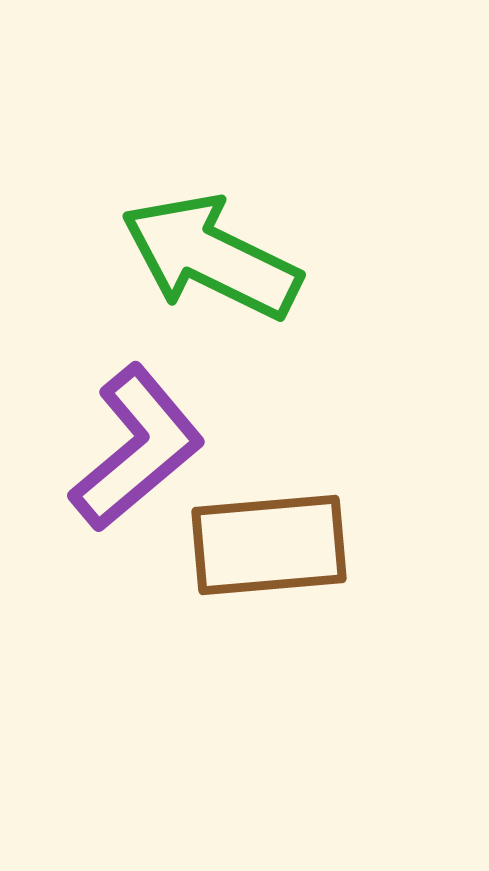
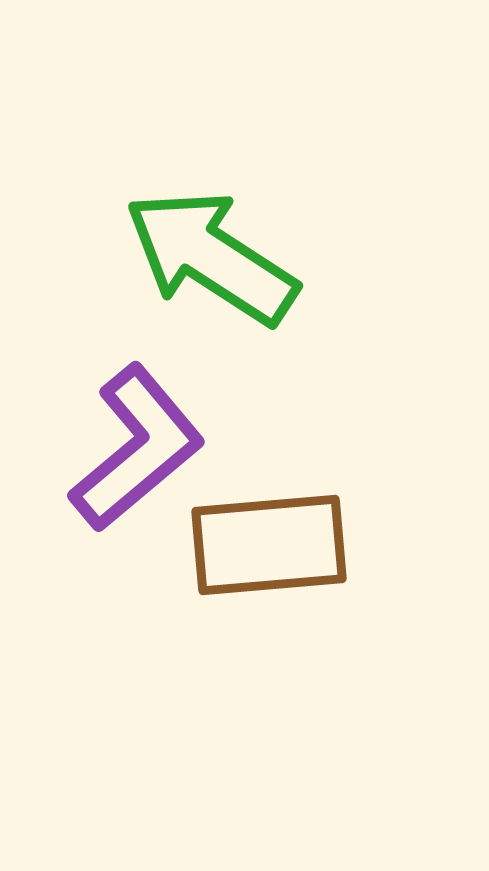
green arrow: rotated 7 degrees clockwise
